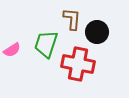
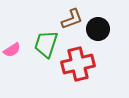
brown L-shape: rotated 65 degrees clockwise
black circle: moved 1 px right, 3 px up
red cross: rotated 24 degrees counterclockwise
